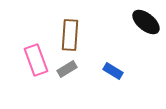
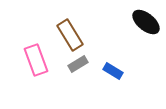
brown rectangle: rotated 36 degrees counterclockwise
gray rectangle: moved 11 px right, 5 px up
